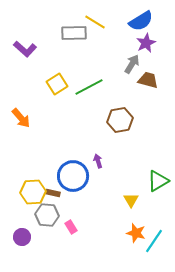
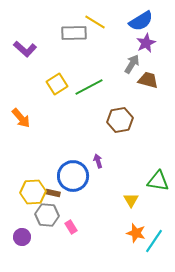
green triangle: rotated 40 degrees clockwise
